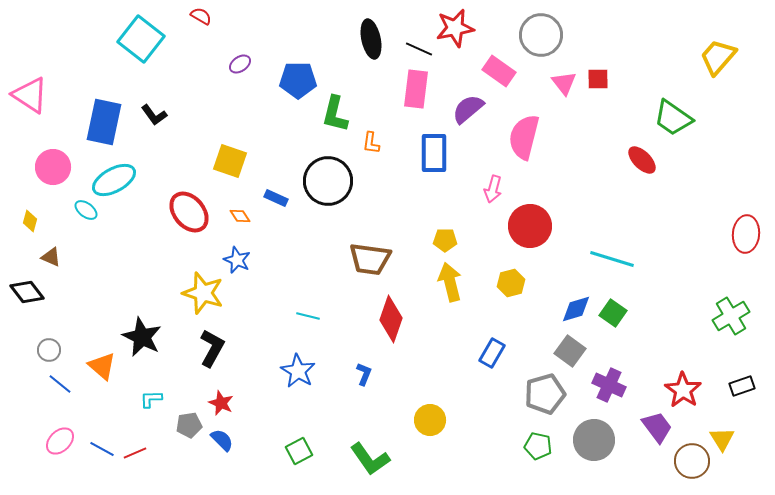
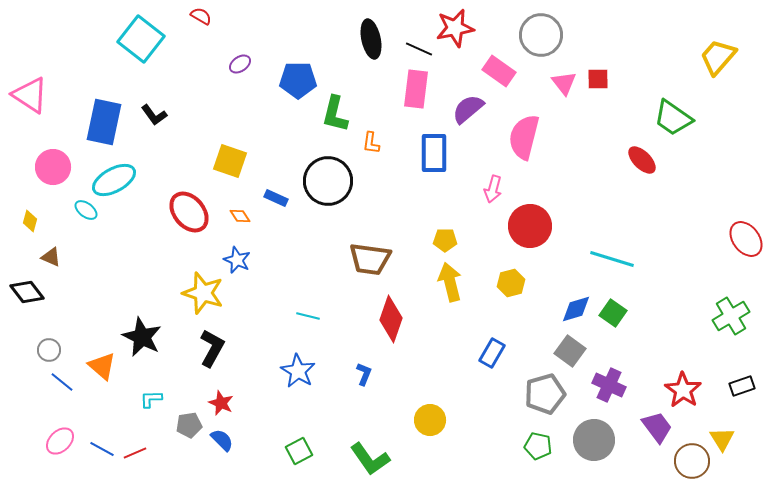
red ellipse at (746, 234): moved 5 px down; rotated 42 degrees counterclockwise
blue line at (60, 384): moved 2 px right, 2 px up
